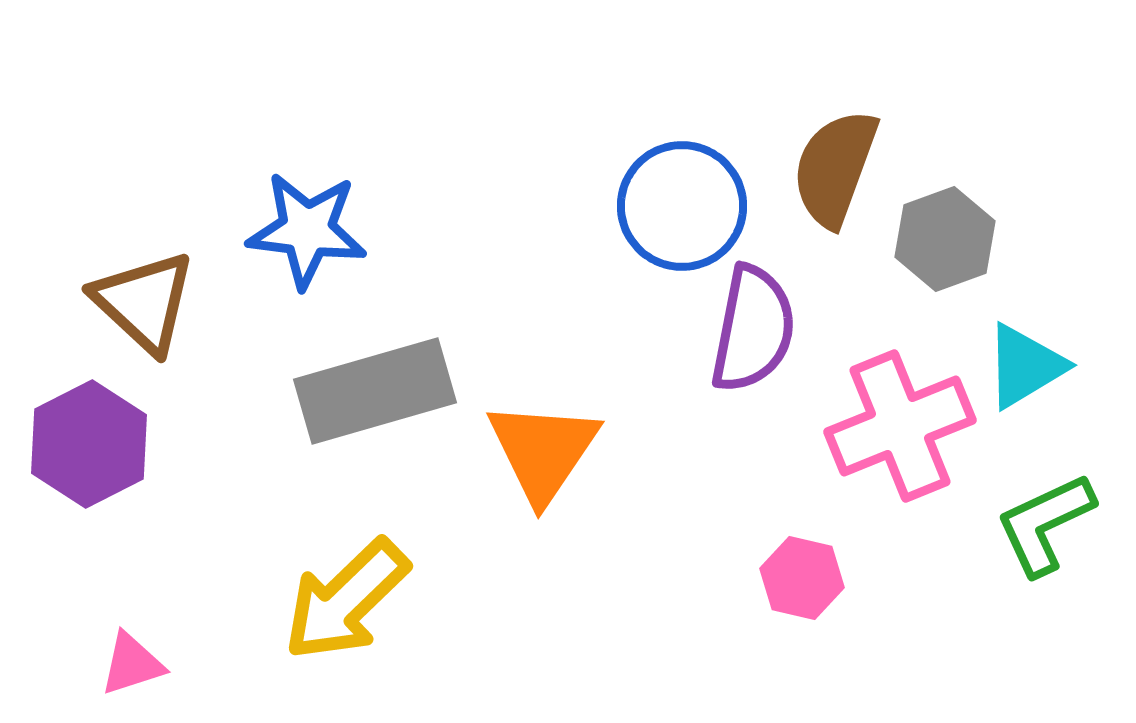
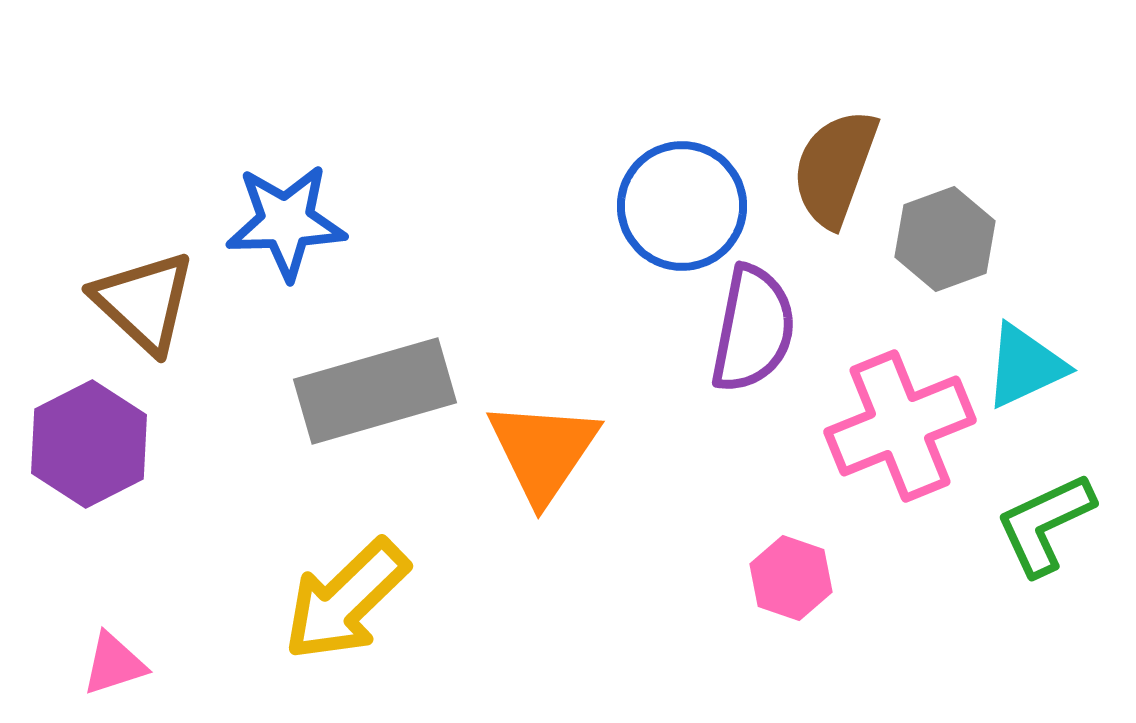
blue star: moved 21 px left, 8 px up; rotated 9 degrees counterclockwise
cyan triangle: rotated 6 degrees clockwise
pink hexagon: moved 11 px left; rotated 6 degrees clockwise
pink triangle: moved 18 px left
